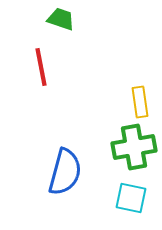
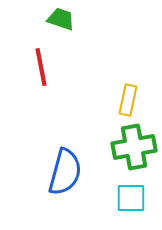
yellow rectangle: moved 12 px left, 2 px up; rotated 20 degrees clockwise
cyan square: rotated 12 degrees counterclockwise
